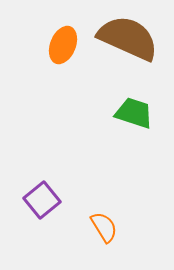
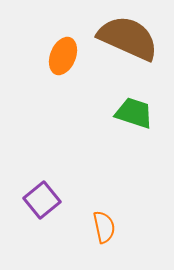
orange ellipse: moved 11 px down
orange semicircle: rotated 20 degrees clockwise
